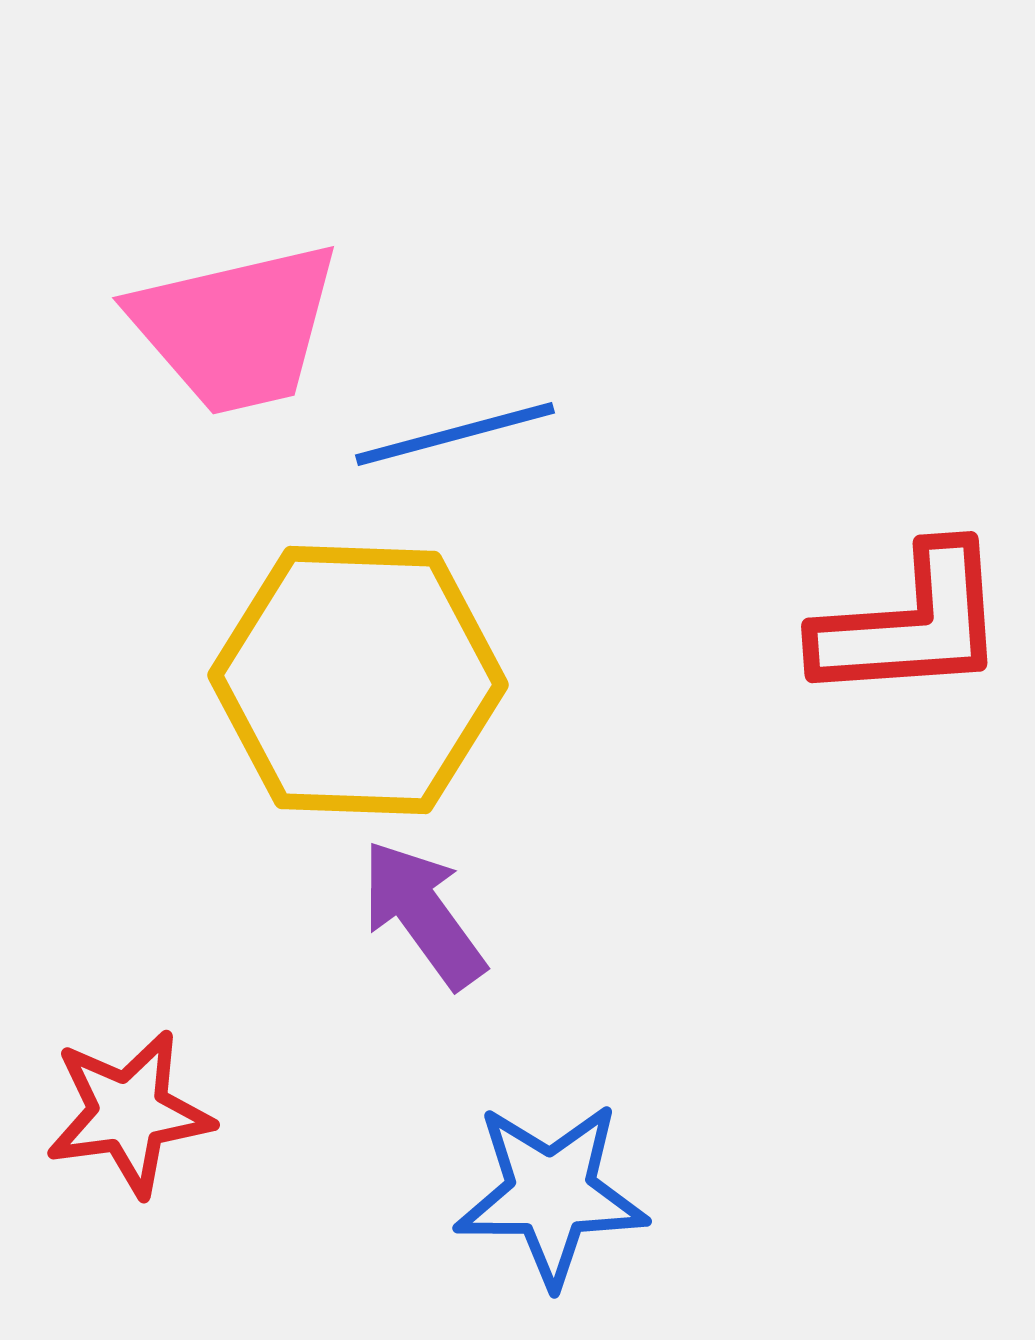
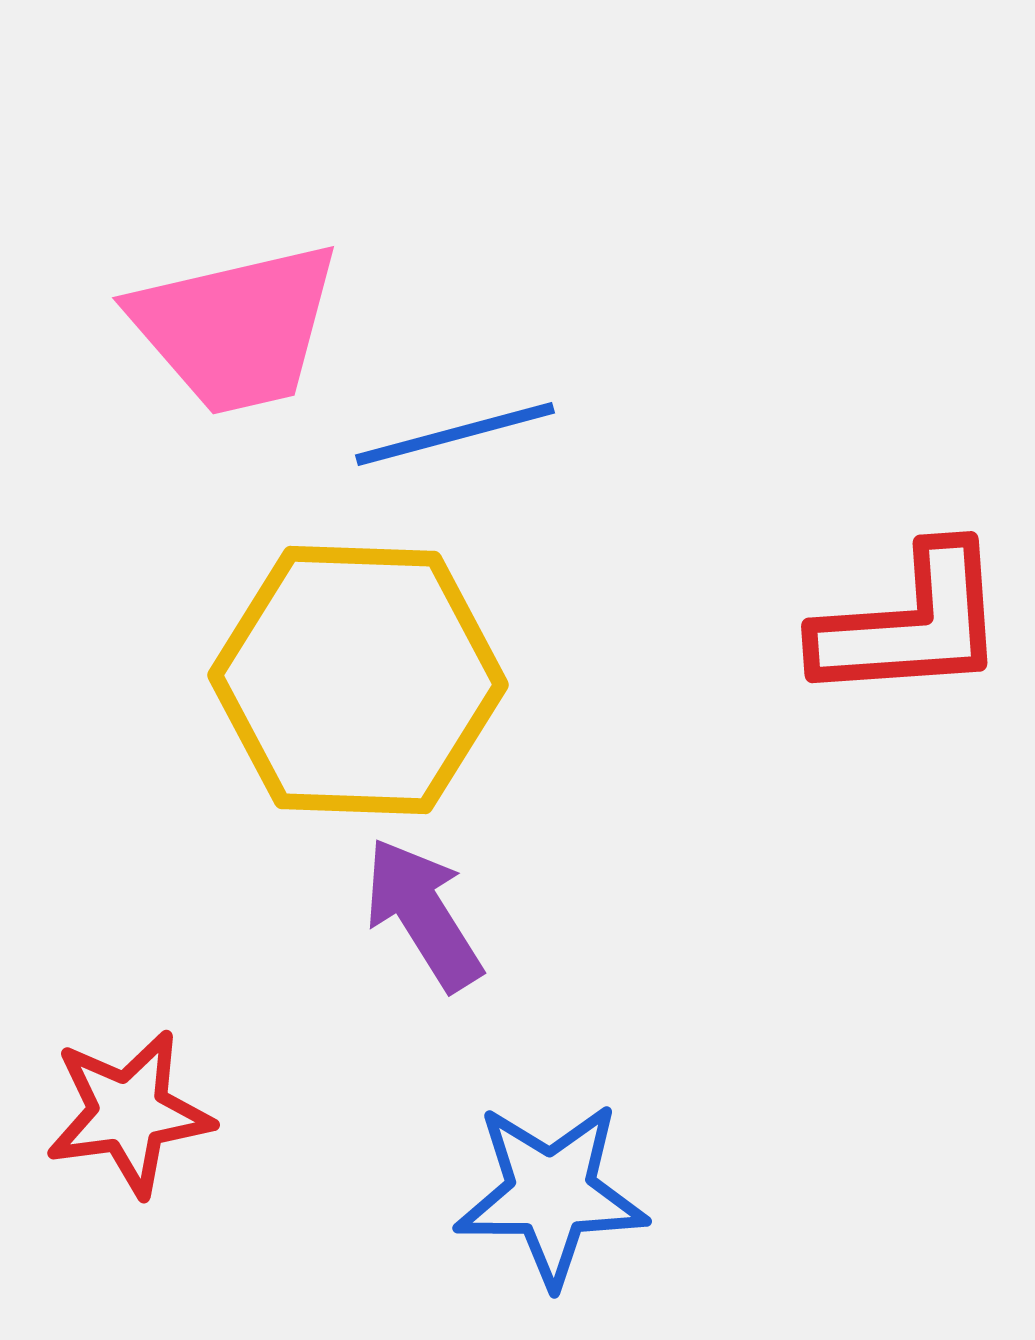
purple arrow: rotated 4 degrees clockwise
